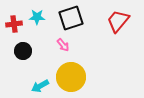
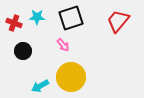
red cross: moved 1 px up; rotated 28 degrees clockwise
